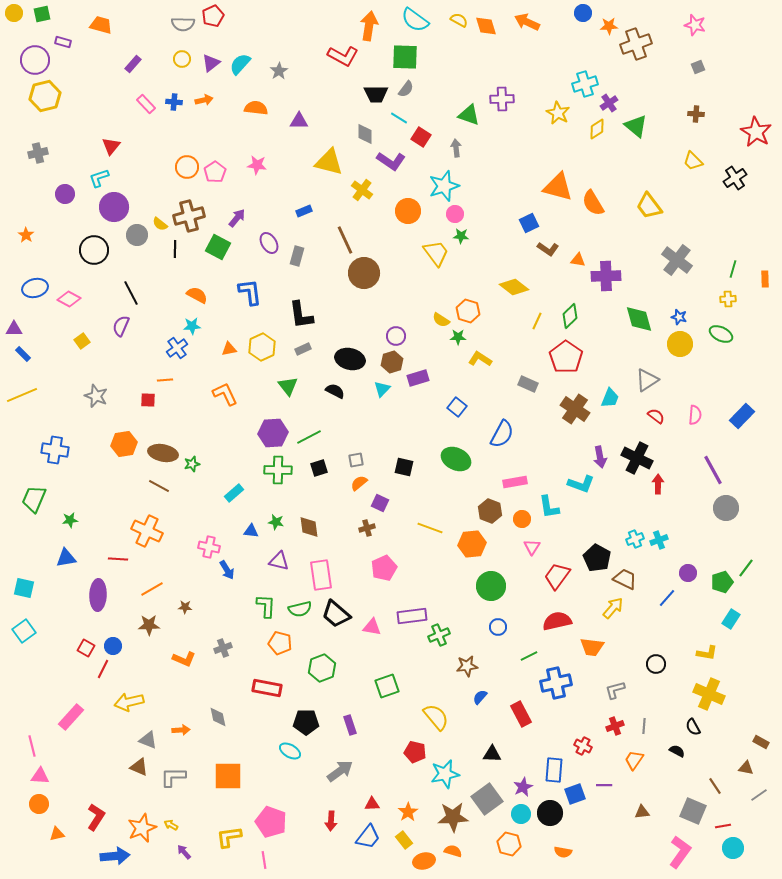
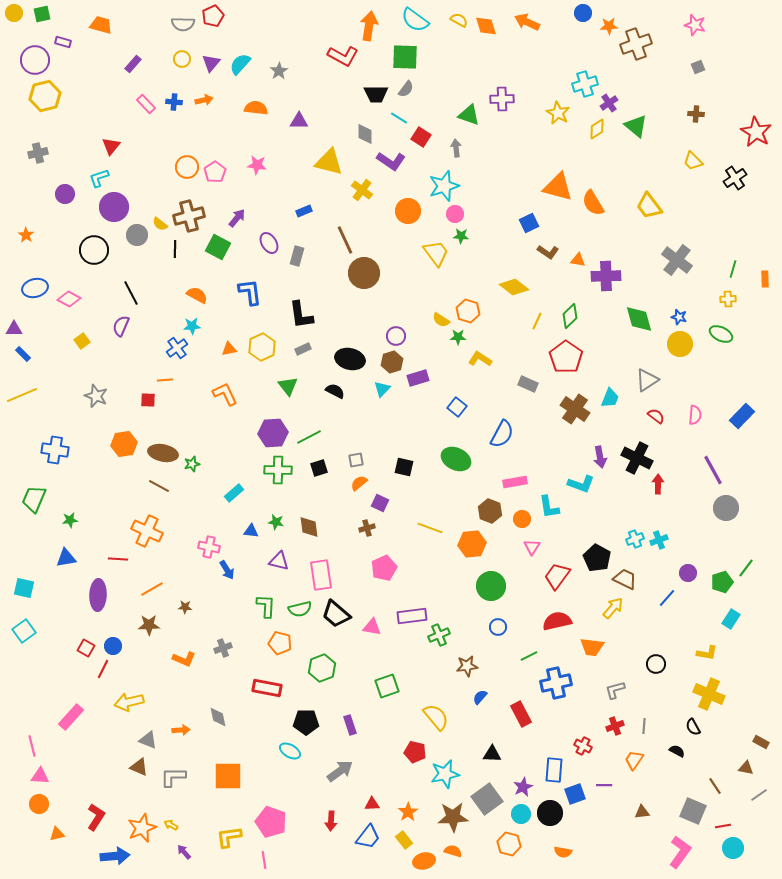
purple triangle at (211, 63): rotated 12 degrees counterclockwise
brown L-shape at (548, 249): moved 3 px down
